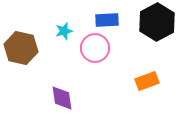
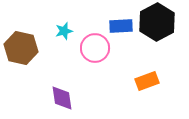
blue rectangle: moved 14 px right, 6 px down
